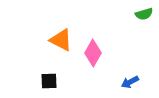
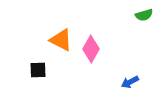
green semicircle: moved 1 px down
pink diamond: moved 2 px left, 4 px up
black square: moved 11 px left, 11 px up
